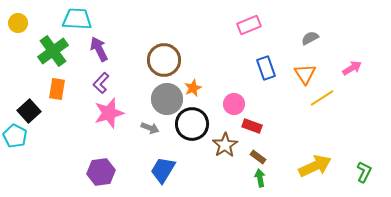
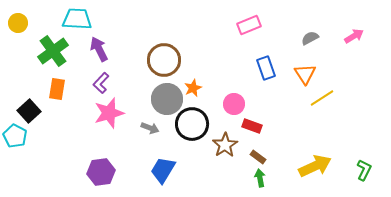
pink arrow: moved 2 px right, 32 px up
green L-shape: moved 2 px up
